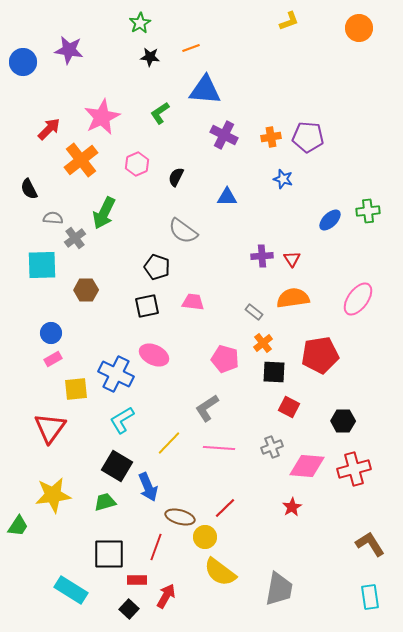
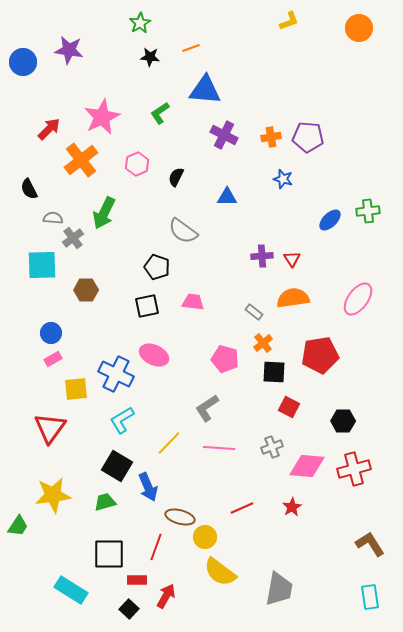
gray cross at (75, 238): moved 2 px left
red line at (225, 508): moved 17 px right; rotated 20 degrees clockwise
